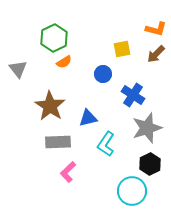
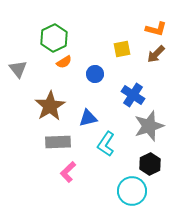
blue circle: moved 8 px left
brown star: rotated 8 degrees clockwise
gray star: moved 2 px right, 2 px up
